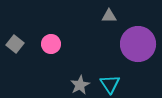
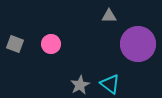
gray square: rotated 18 degrees counterclockwise
cyan triangle: rotated 20 degrees counterclockwise
